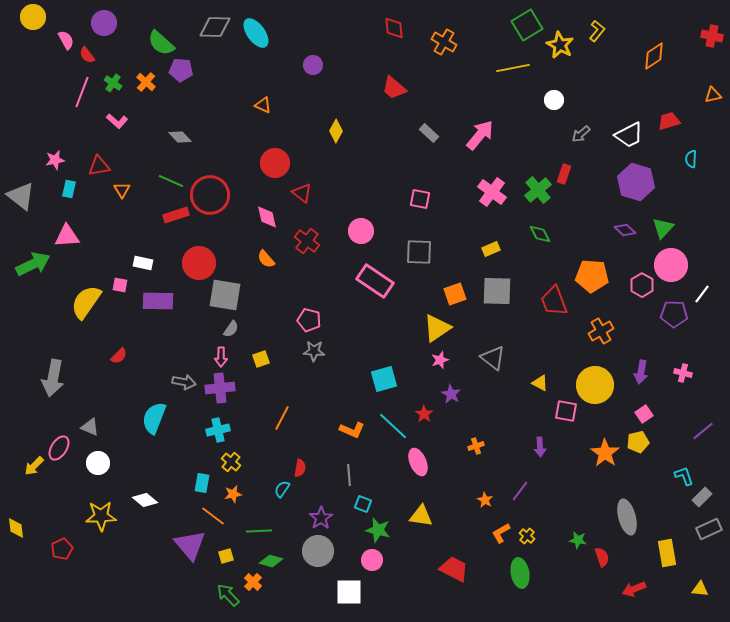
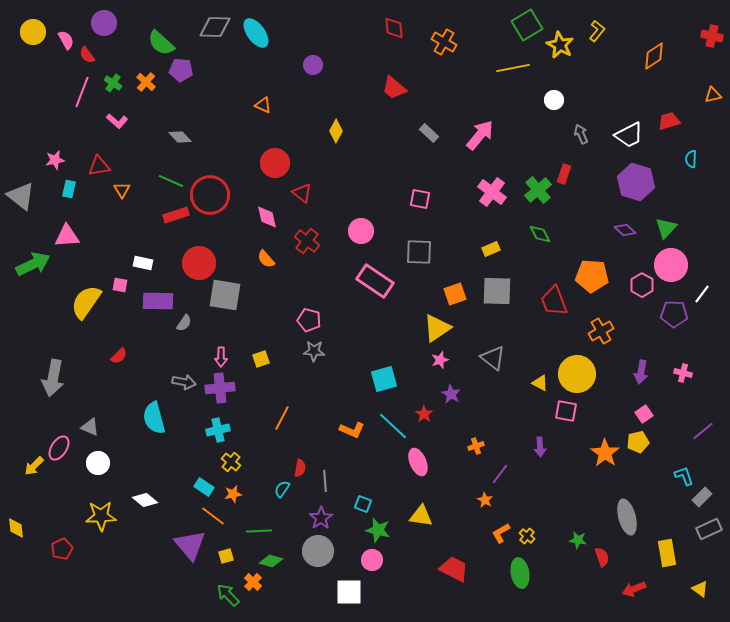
yellow circle at (33, 17): moved 15 px down
gray arrow at (581, 134): rotated 108 degrees clockwise
green triangle at (663, 228): moved 3 px right
gray semicircle at (231, 329): moved 47 px left, 6 px up
yellow circle at (595, 385): moved 18 px left, 11 px up
cyan semicircle at (154, 418): rotated 36 degrees counterclockwise
gray line at (349, 475): moved 24 px left, 6 px down
cyan rectangle at (202, 483): moved 2 px right, 4 px down; rotated 66 degrees counterclockwise
purple line at (520, 491): moved 20 px left, 17 px up
yellow triangle at (700, 589): rotated 30 degrees clockwise
